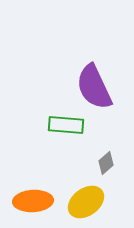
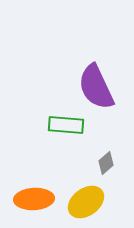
purple semicircle: moved 2 px right
orange ellipse: moved 1 px right, 2 px up
